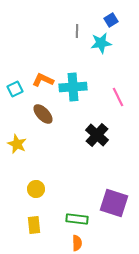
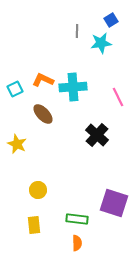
yellow circle: moved 2 px right, 1 px down
